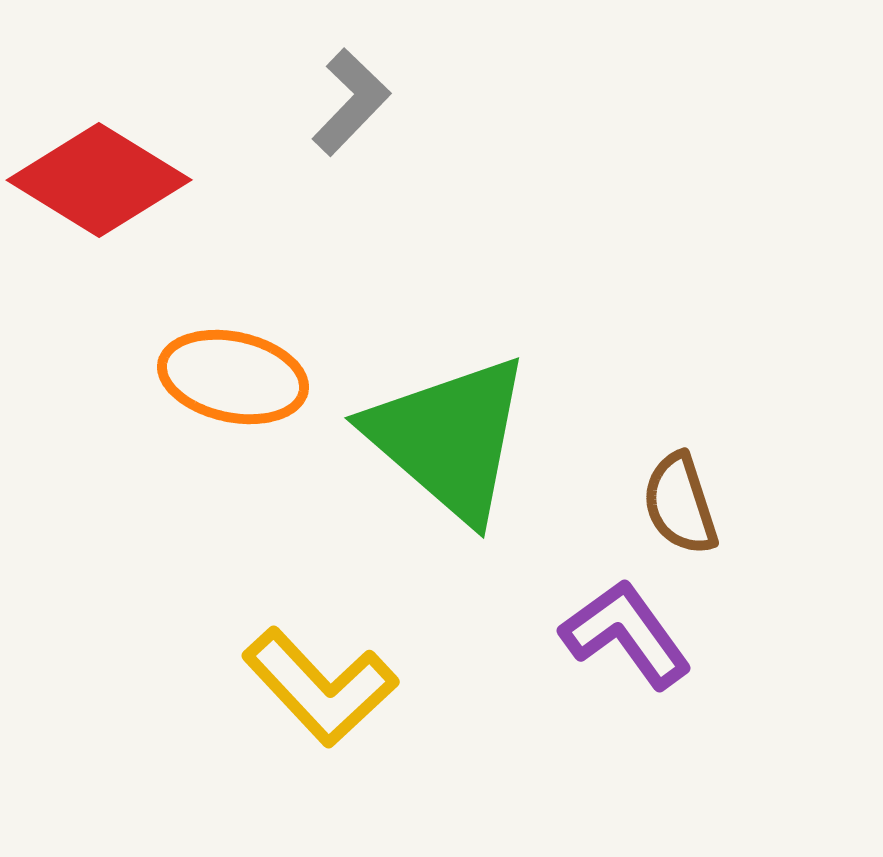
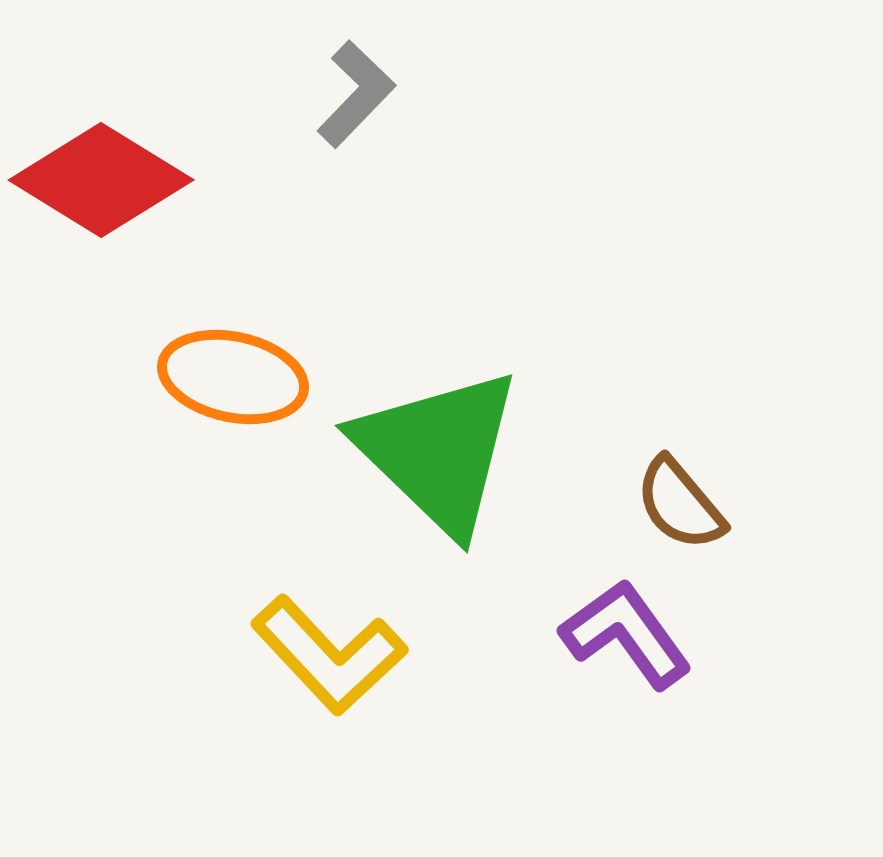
gray L-shape: moved 5 px right, 8 px up
red diamond: moved 2 px right
green triangle: moved 11 px left, 13 px down; rotated 3 degrees clockwise
brown semicircle: rotated 22 degrees counterclockwise
yellow L-shape: moved 9 px right, 32 px up
